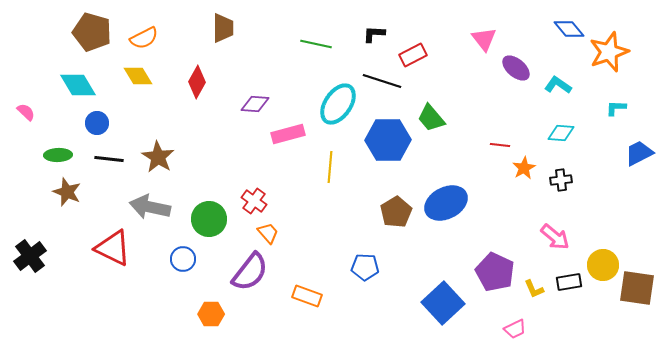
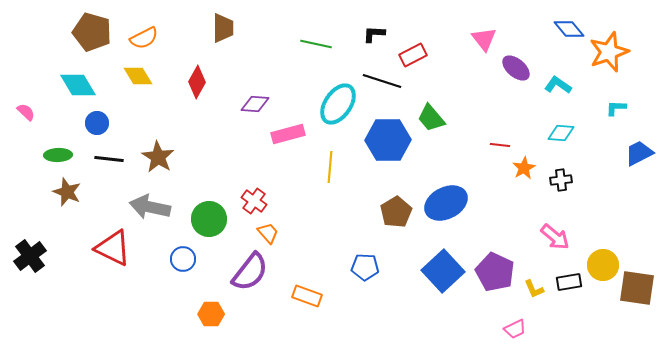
blue square at (443, 303): moved 32 px up
